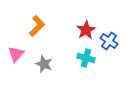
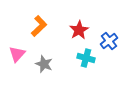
orange L-shape: moved 2 px right
red star: moved 7 px left
blue cross: rotated 18 degrees clockwise
pink triangle: moved 1 px right
